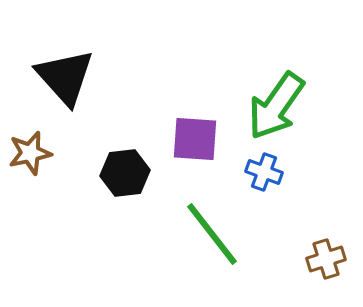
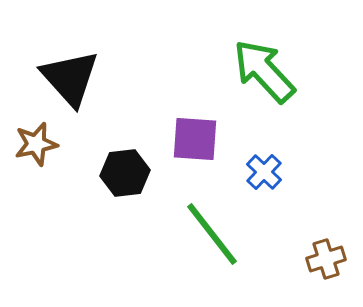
black triangle: moved 5 px right, 1 px down
green arrow: moved 12 px left, 35 px up; rotated 102 degrees clockwise
brown star: moved 6 px right, 9 px up
blue cross: rotated 24 degrees clockwise
